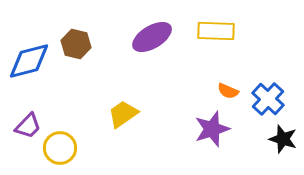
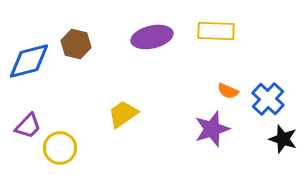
purple ellipse: rotated 18 degrees clockwise
